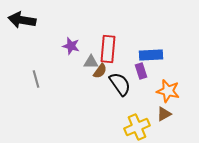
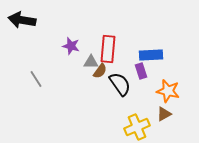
gray line: rotated 18 degrees counterclockwise
